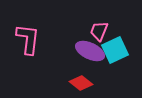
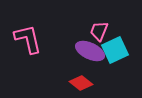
pink L-shape: rotated 20 degrees counterclockwise
